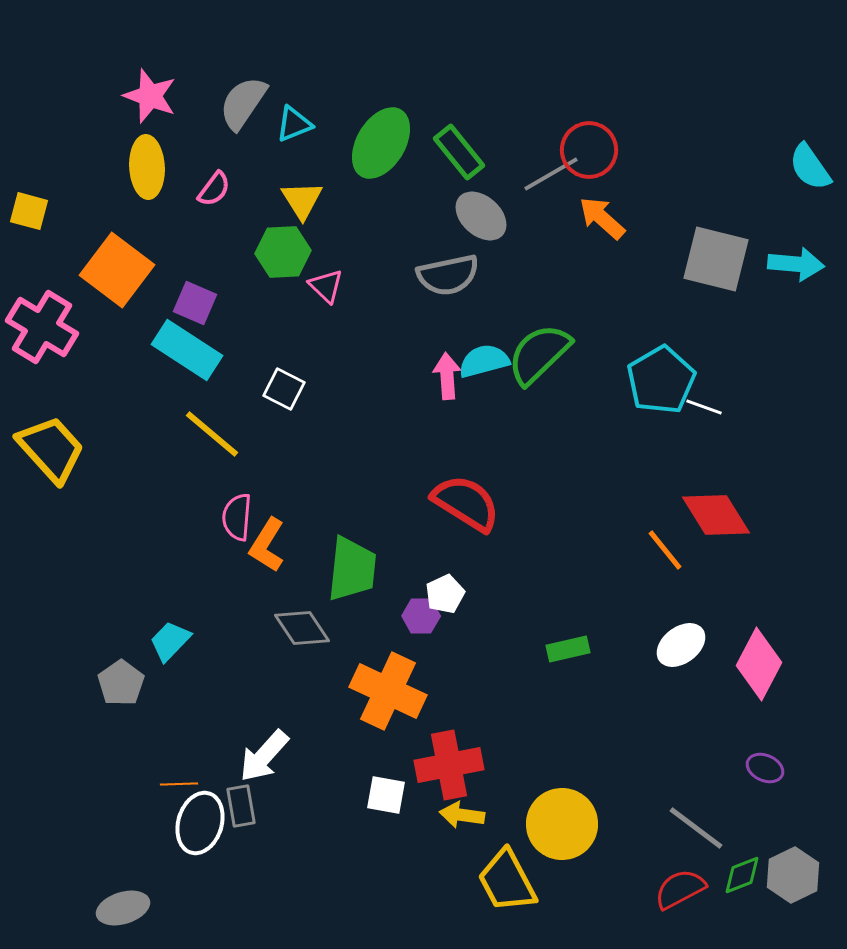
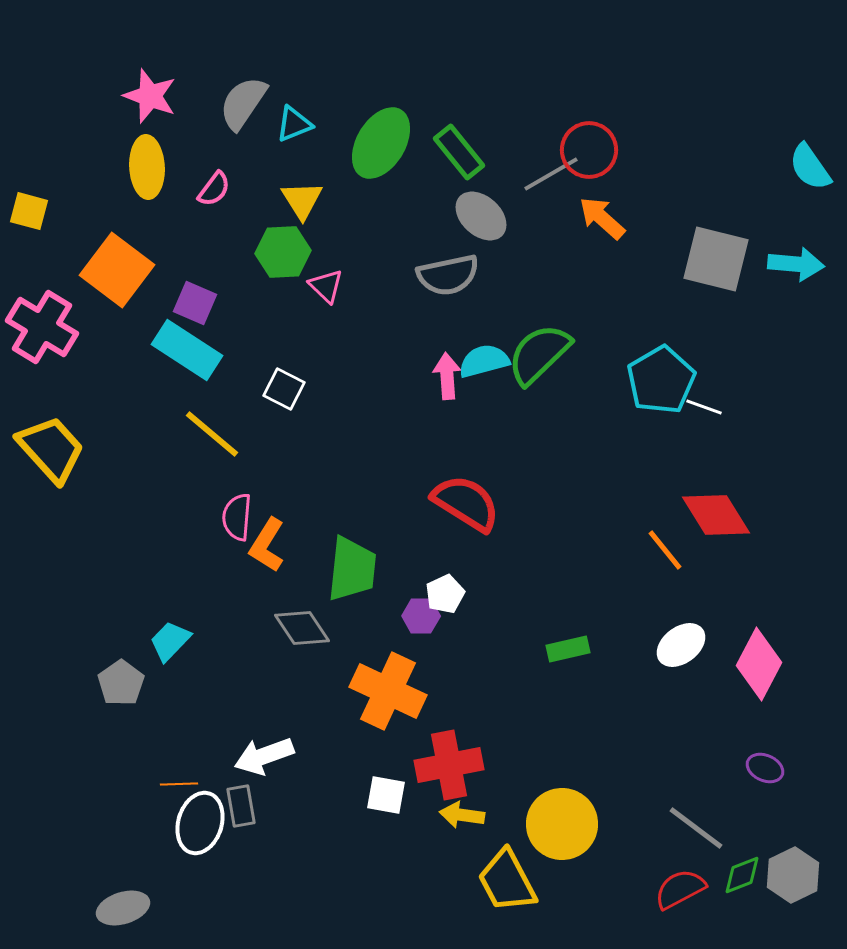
white arrow at (264, 756): rotated 28 degrees clockwise
